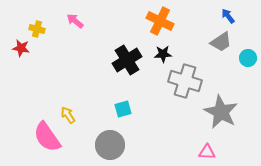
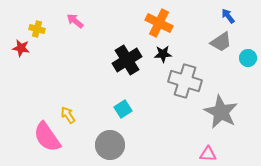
orange cross: moved 1 px left, 2 px down
cyan square: rotated 18 degrees counterclockwise
pink triangle: moved 1 px right, 2 px down
